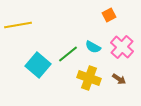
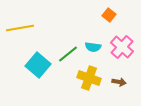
orange square: rotated 24 degrees counterclockwise
yellow line: moved 2 px right, 3 px down
cyan semicircle: rotated 21 degrees counterclockwise
brown arrow: moved 3 px down; rotated 24 degrees counterclockwise
